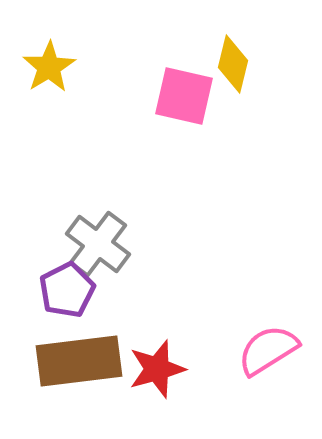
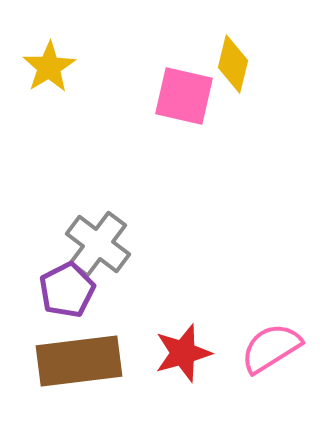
pink semicircle: moved 3 px right, 2 px up
red star: moved 26 px right, 16 px up
